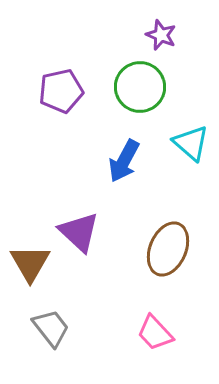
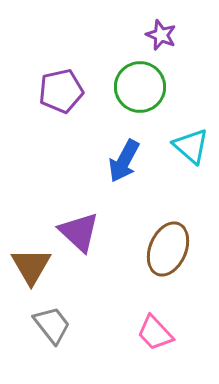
cyan triangle: moved 3 px down
brown triangle: moved 1 px right, 3 px down
gray trapezoid: moved 1 px right, 3 px up
